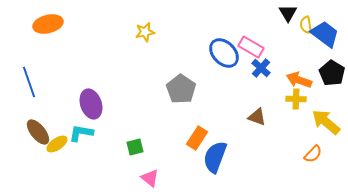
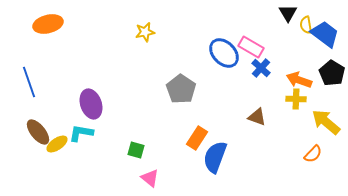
green square: moved 1 px right, 3 px down; rotated 30 degrees clockwise
